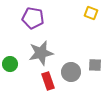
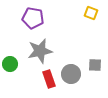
gray star: moved 1 px left, 2 px up
gray circle: moved 2 px down
red rectangle: moved 1 px right, 2 px up
